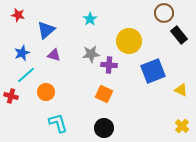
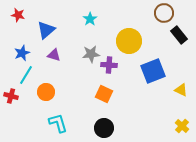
cyan line: rotated 18 degrees counterclockwise
